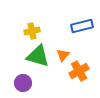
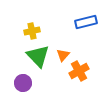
blue rectangle: moved 4 px right, 4 px up
green triangle: rotated 30 degrees clockwise
